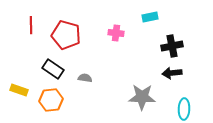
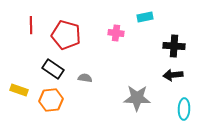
cyan rectangle: moved 5 px left
black cross: moved 2 px right; rotated 15 degrees clockwise
black arrow: moved 1 px right, 2 px down
gray star: moved 5 px left, 1 px down
